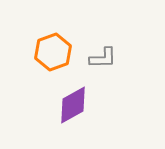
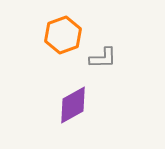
orange hexagon: moved 10 px right, 17 px up
